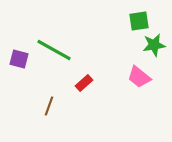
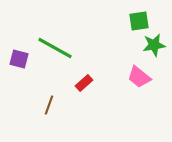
green line: moved 1 px right, 2 px up
brown line: moved 1 px up
